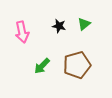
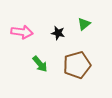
black star: moved 1 px left, 7 px down
pink arrow: rotated 70 degrees counterclockwise
green arrow: moved 2 px left, 2 px up; rotated 84 degrees counterclockwise
